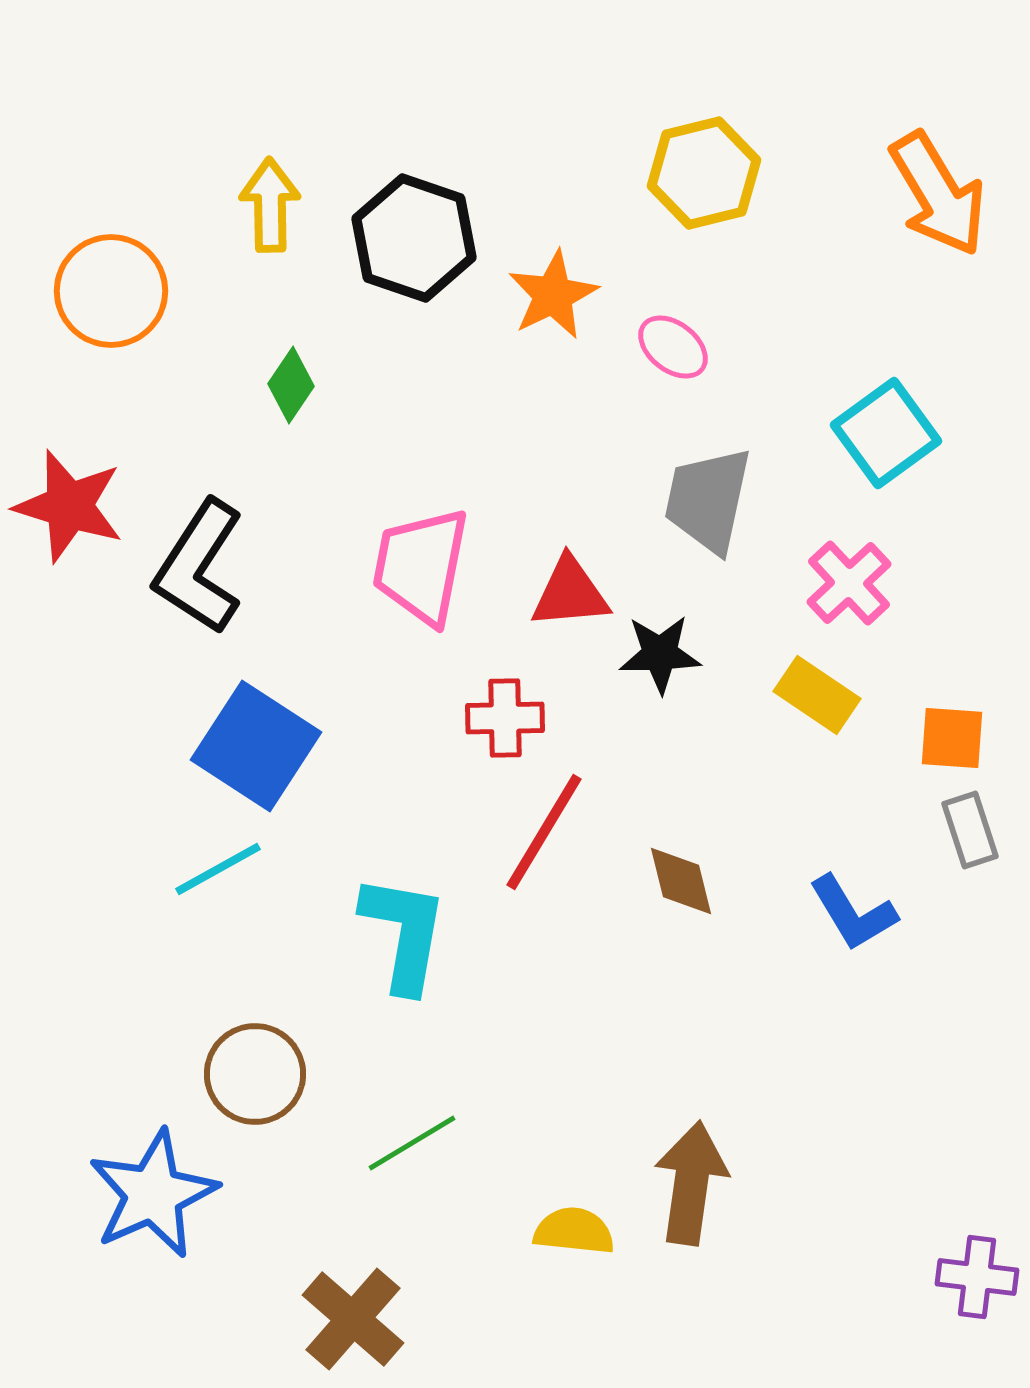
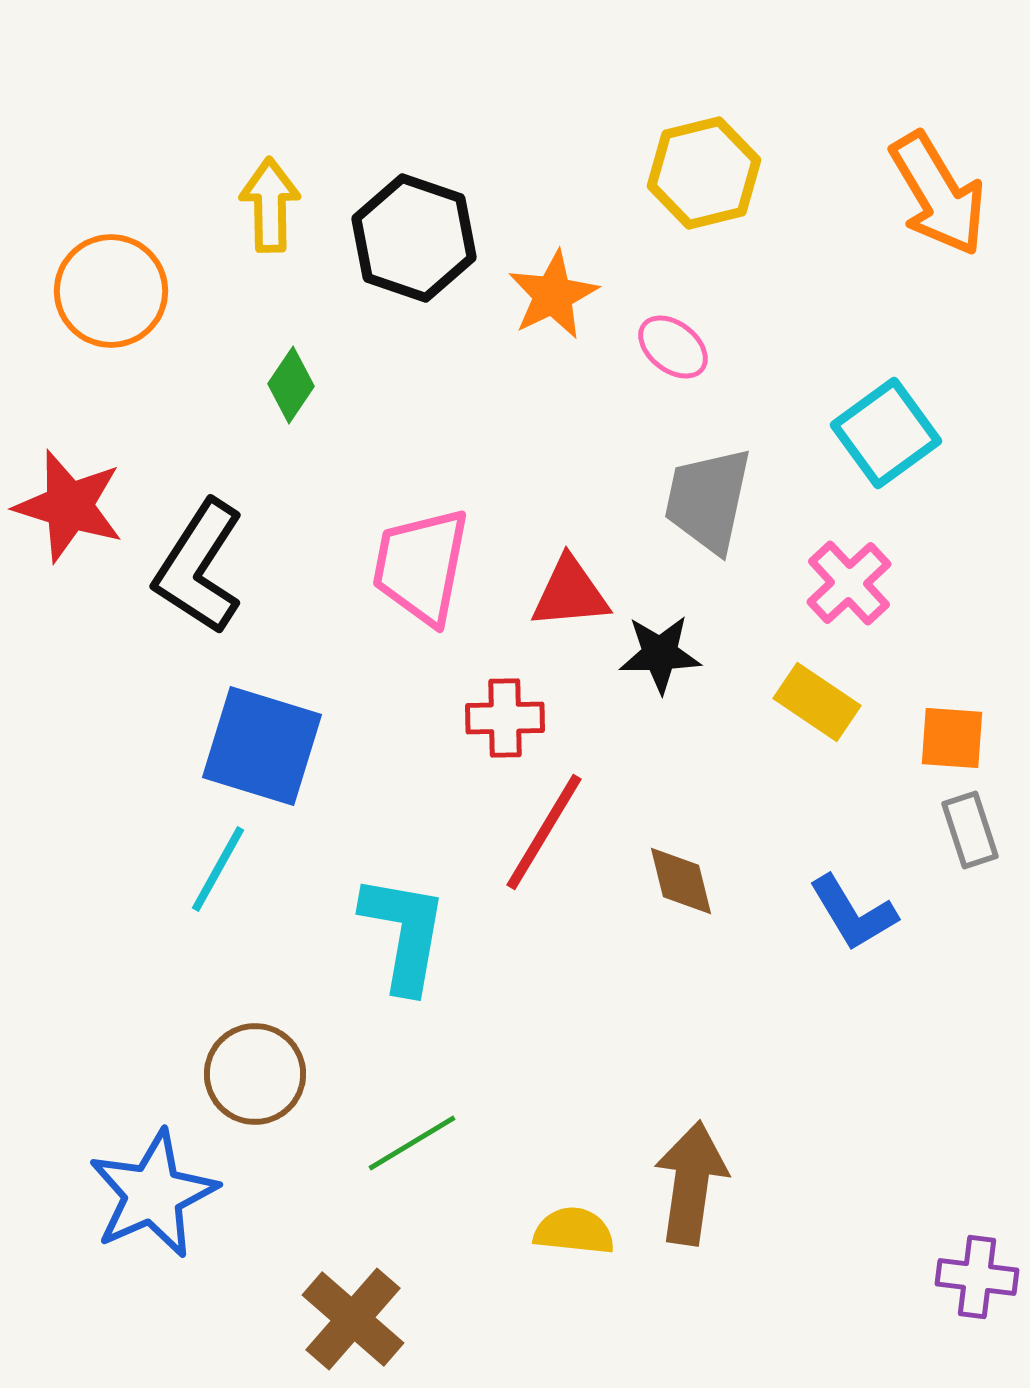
yellow rectangle: moved 7 px down
blue square: moved 6 px right; rotated 16 degrees counterclockwise
cyan line: rotated 32 degrees counterclockwise
